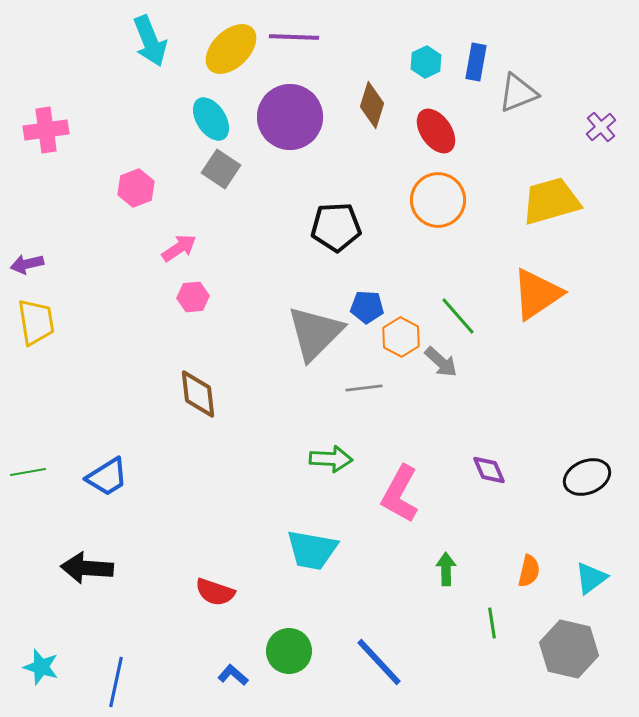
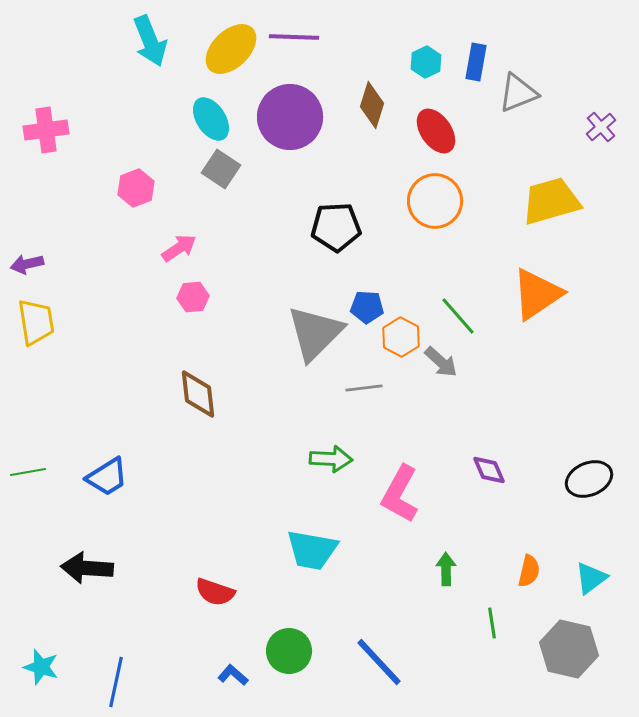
orange circle at (438, 200): moved 3 px left, 1 px down
black ellipse at (587, 477): moved 2 px right, 2 px down
